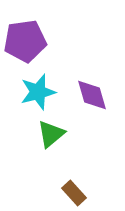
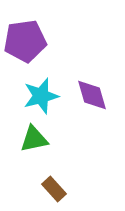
cyan star: moved 3 px right, 4 px down
green triangle: moved 17 px left, 5 px down; rotated 28 degrees clockwise
brown rectangle: moved 20 px left, 4 px up
